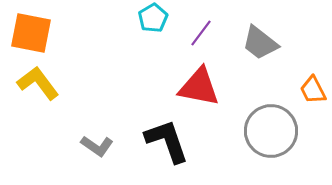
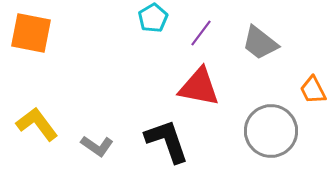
yellow L-shape: moved 1 px left, 41 px down
